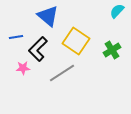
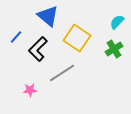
cyan semicircle: moved 11 px down
blue line: rotated 40 degrees counterclockwise
yellow square: moved 1 px right, 3 px up
green cross: moved 2 px right, 1 px up
pink star: moved 7 px right, 22 px down
